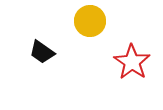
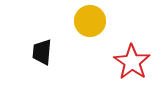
black trapezoid: rotated 60 degrees clockwise
